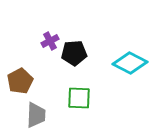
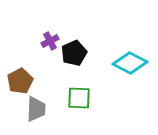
black pentagon: rotated 20 degrees counterclockwise
gray trapezoid: moved 6 px up
